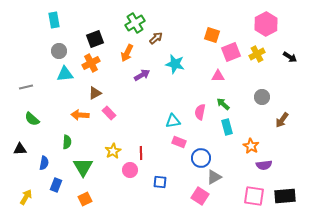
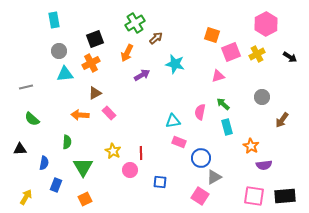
pink triangle at (218, 76): rotated 16 degrees counterclockwise
yellow star at (113, 151): rotated 14 degrees counterclockwise
